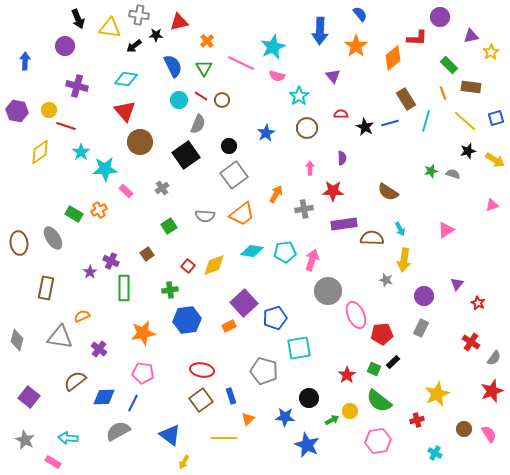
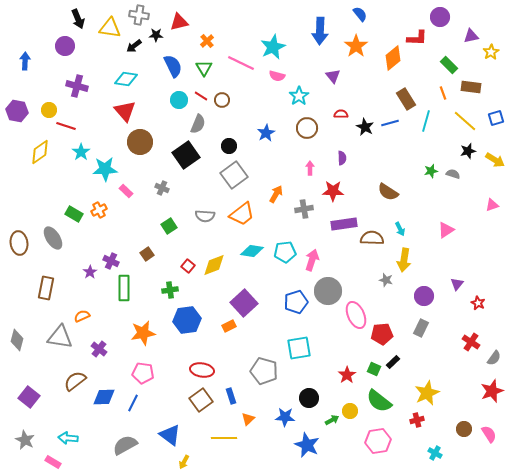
gray cross at (162, 188): rotated 32 degrees counterclockwise
blue pentagon at (275, 318): moved 21 px right, 16 px up
yellow star at (437, 394): moved 10 px left, 1 px up
gray semicircle at (118, 431): moved 7 px right, 14 px down
